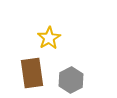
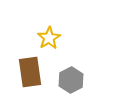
brown rectangle: moved 2 px left, 1 px up
